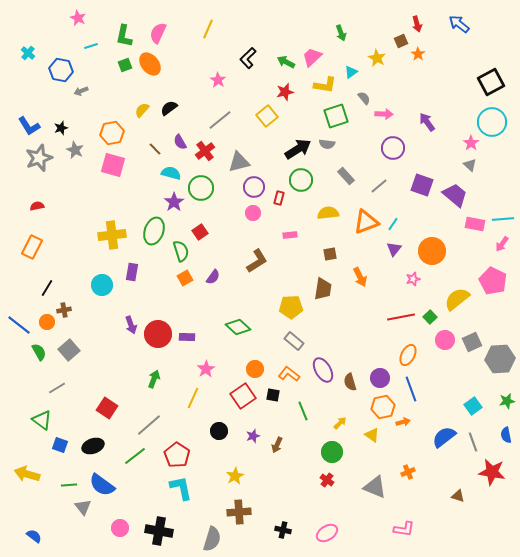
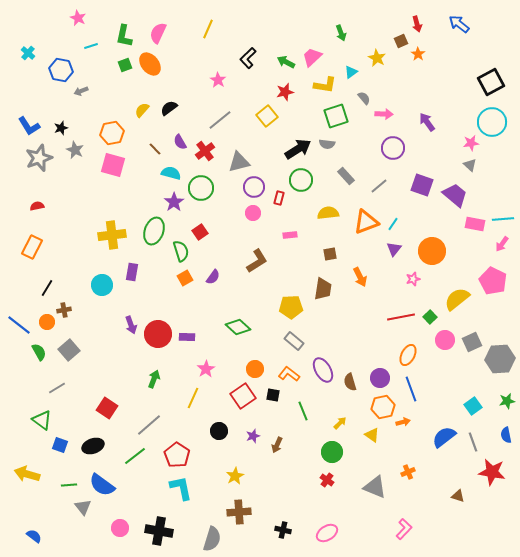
pink star at (471, 143): rotated 28 degrees clockwise
pink L-shape at (404, 529): rotated 55 degrees counterclockwise
